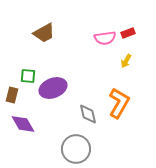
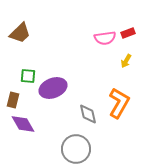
brown trapezoid: moved 24 px left; rotated 15 degrees counterclockwise
brown rectangle: moved 1 px right, 5 px down
